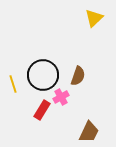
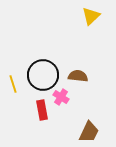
yellow triangle: moved 3 px left, 2 px up
brown semicircle: rotated 102 degrees counterclockwise
pink cross: rotated 28 degrees counterclockwise
red rectangle: rotated 42 degrees counterclockwise
